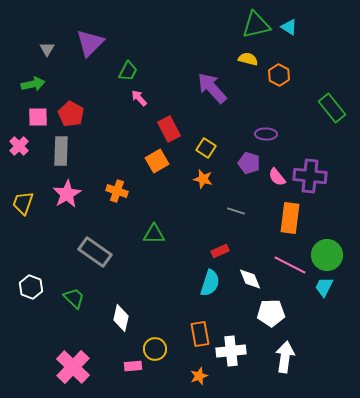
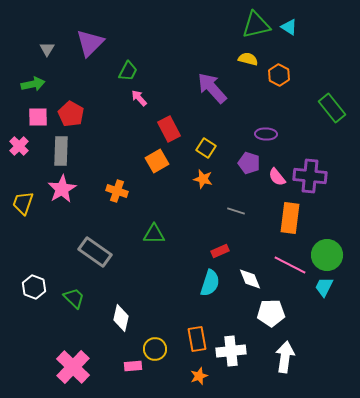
pink star at (67, 194): moved 5 px left, 5 px up
white hexagon at (31, 287): moved 3 px right
orange rectangle at (200, 334): moved 3 px left, 5 px down
